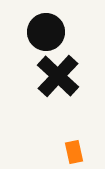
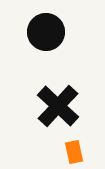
black cross: moved 30 px down
